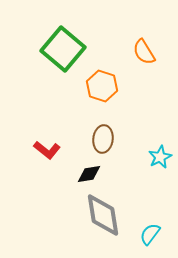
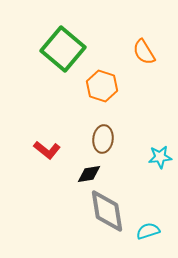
cyan star: rotated 20 degrees clockwise
gray diamond: moved 4 px right, 4 px up
cyan semicircle: moved 2 px left, 3 px up; rotated 35 degrees clockwise
